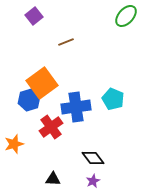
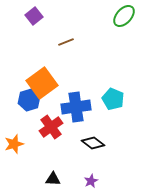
green ellipse: moved 2 px left
black diamond: moved 15 px up; rotated 15 degrees counterclockwise
purple star: moved 2 px left
